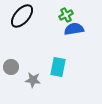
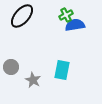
blue semicircle: moved 1 px right, 4 px up
cyan rectangle: moved 4 px right, 3 px down
gray star: rotated 21 degrees clockwise
